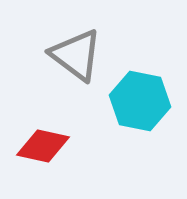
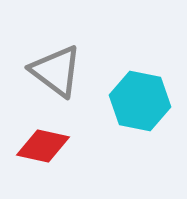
gray triangle: moved 20 px left, 16 px down
